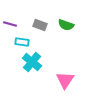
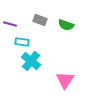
gray rectangle: moved 5 px up
cyan cross: moved 1 px left, 1 px up
